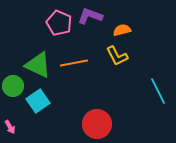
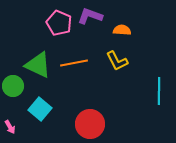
orange semicircle: rotated 18 degrees clockwise
yellow L-shape: moved 5 px down
cyan line: moved 1 px right; rotated 28 degrees clockwise
cyan square: moved 2 px right, 8 px down; rotated 15 degrees counterclockwise
red circle: moved 7 px left
